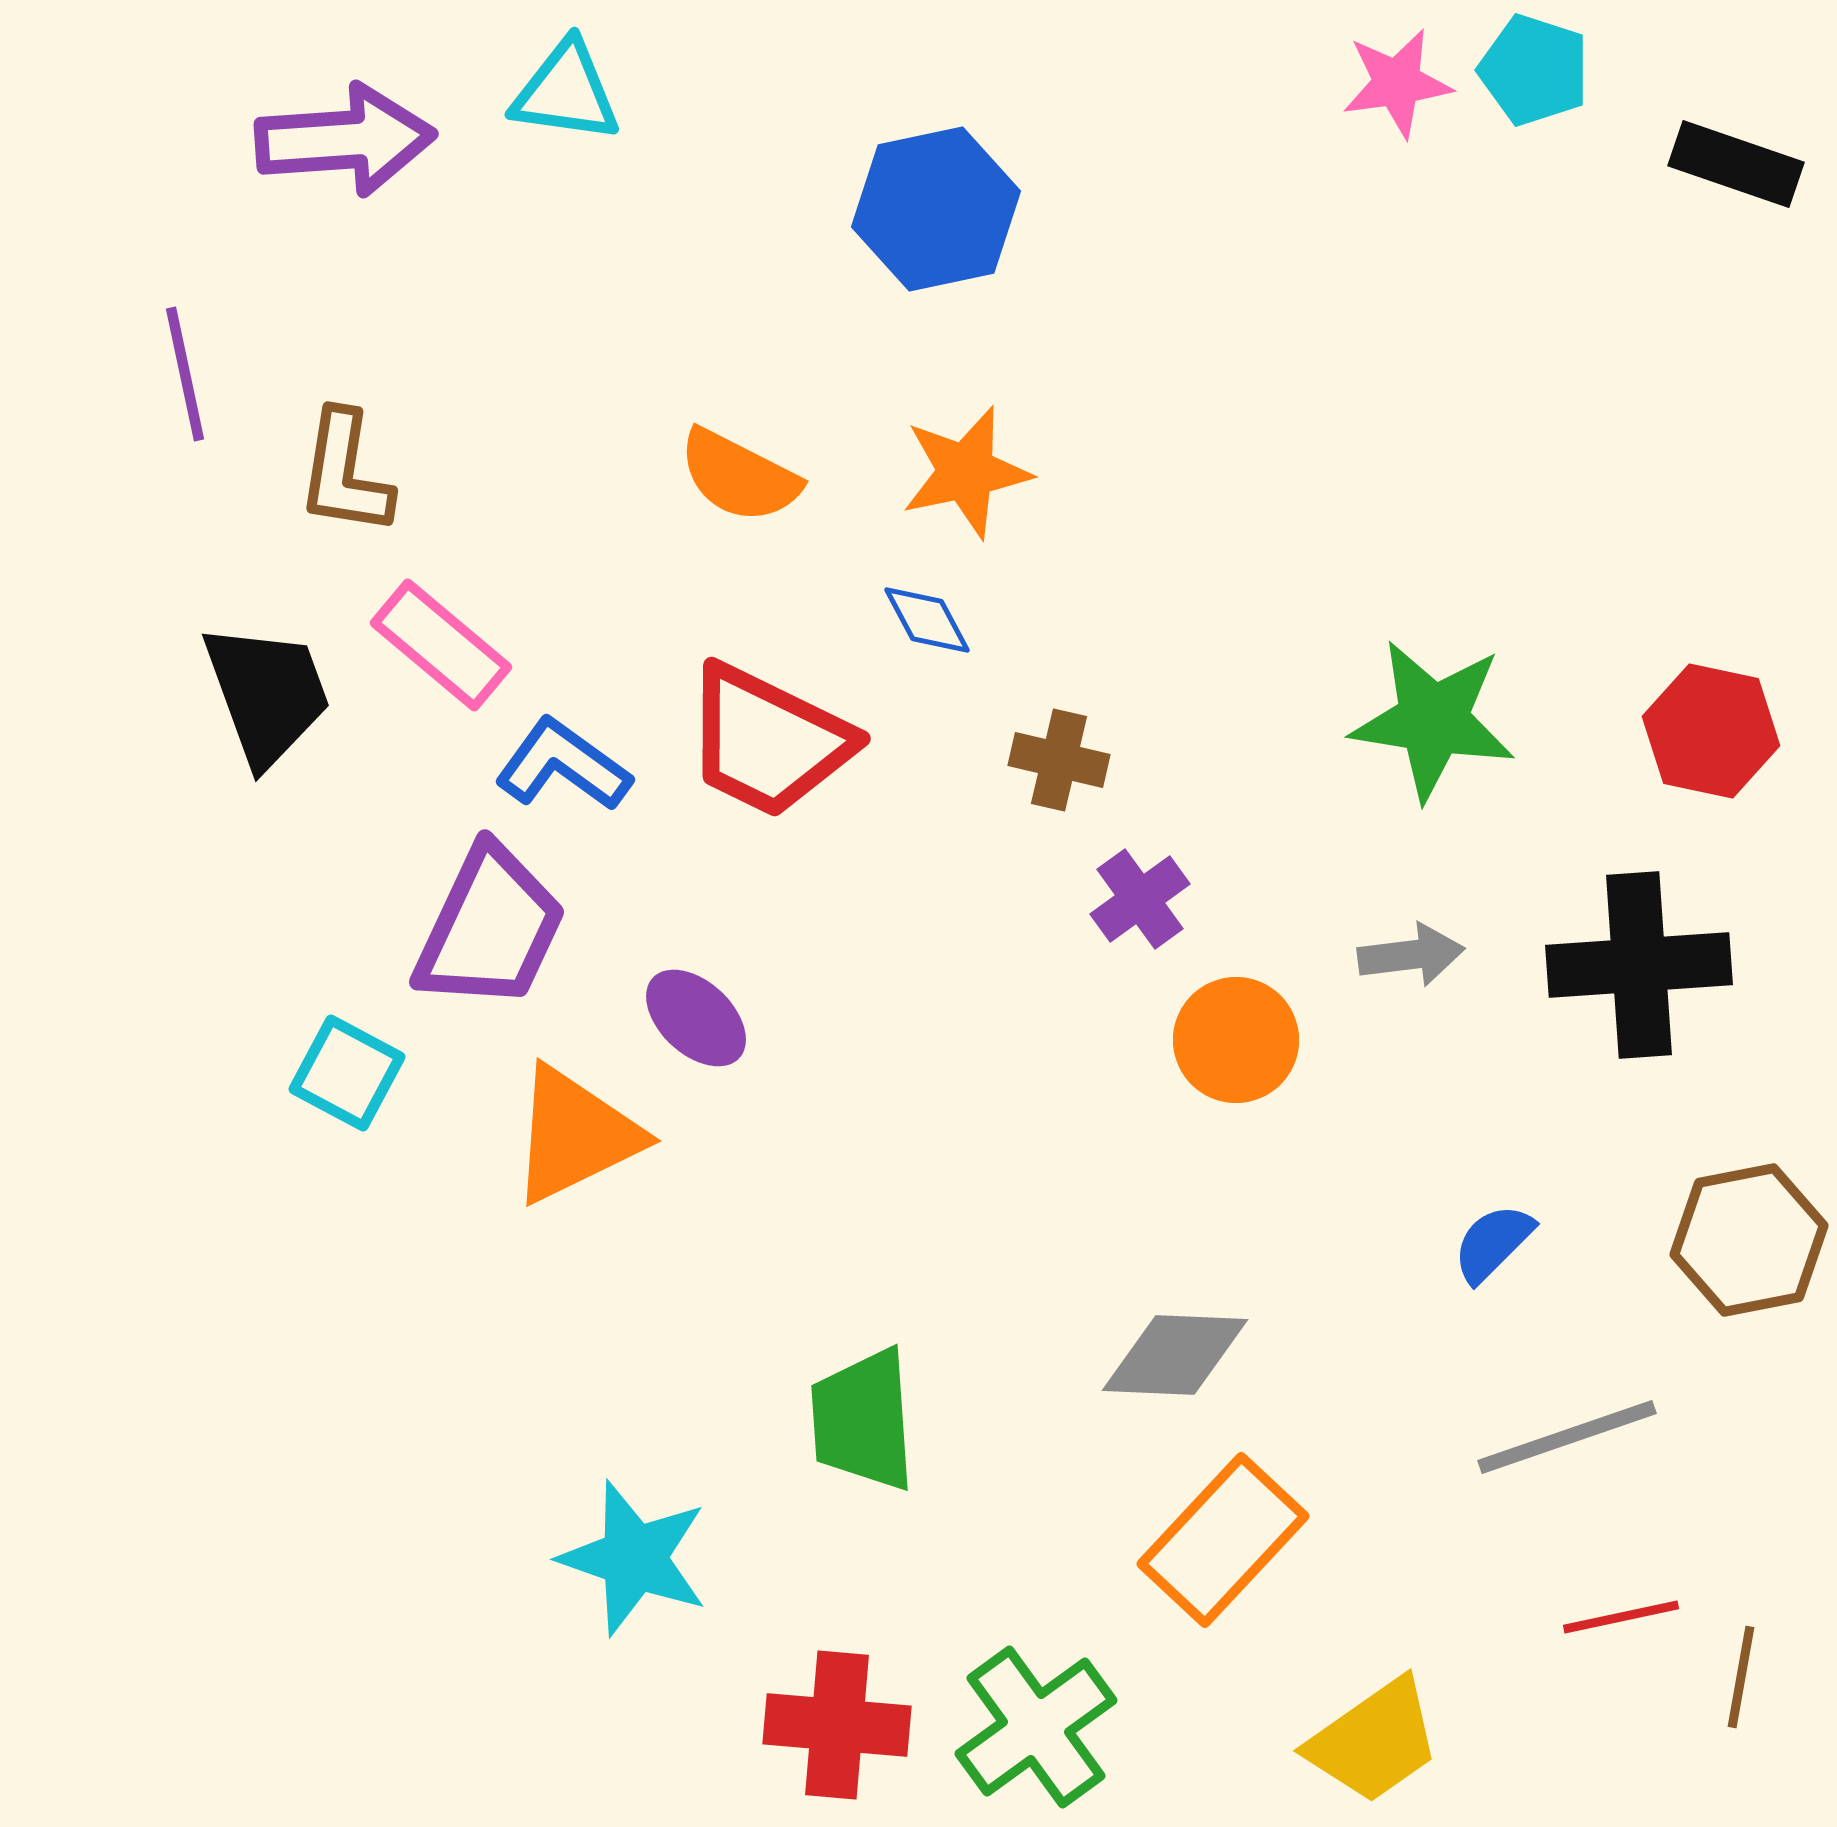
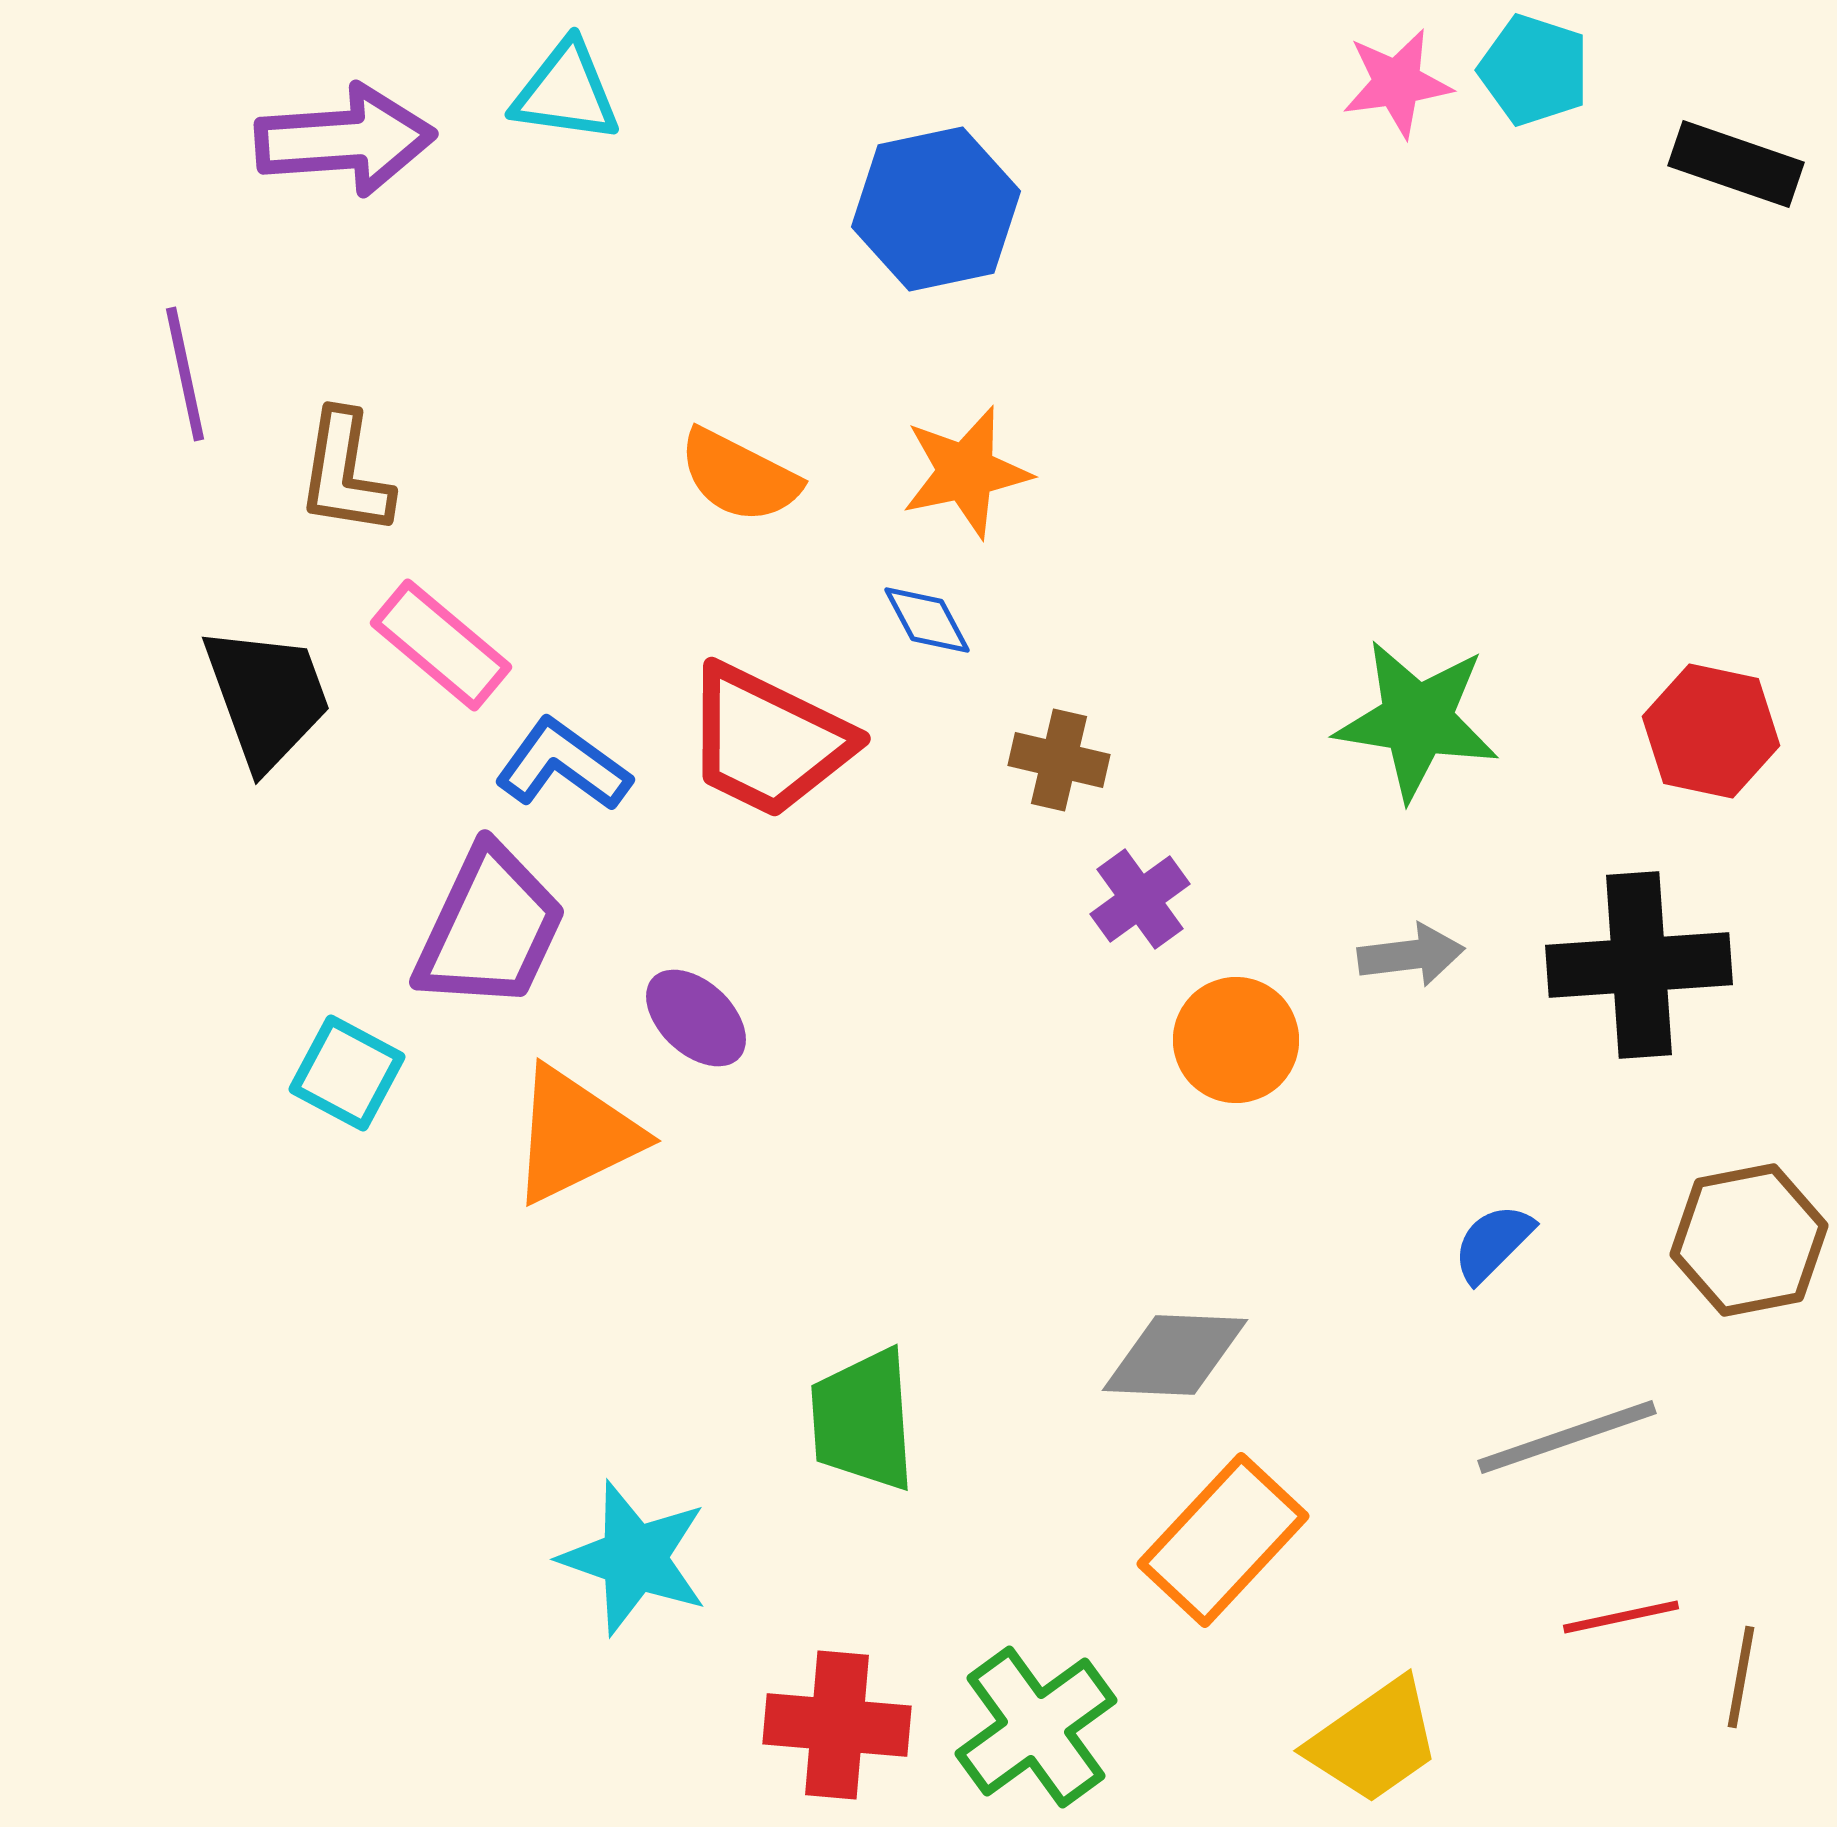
black trapezoid: moved 3 px down
green star: moved 16 px left
